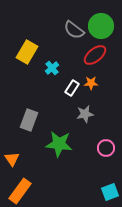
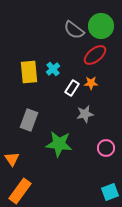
yellow rectangle: moved 2 px right, 20 px down; rotated 35 degrees counterclockwise
cyan cross: moved 1 px right, 1 px down
